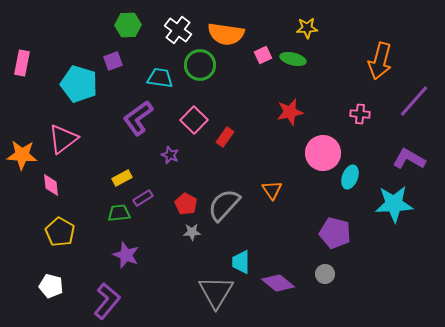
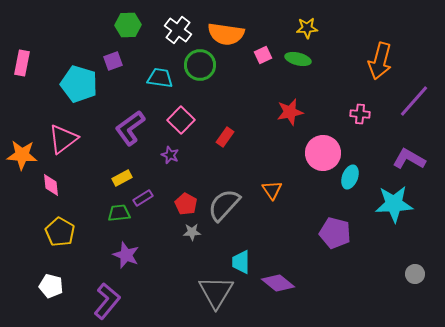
green ellipse at (293, 59): moved 5 px right
purple L-shape at (138, 118): moved 8 px left, 10 px down
pink square at (194, 120): moved 13 px left
gray circle at (325, 274): moved 90 px right
